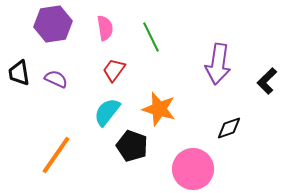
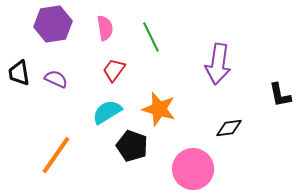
black L-shape: moved 13 px right, 14 px down; rotated 56 degrees counterclockwise
cyan semicircle: rotated 20 degrees clockwise
black diamond: rotated 12 degrees clockwise
